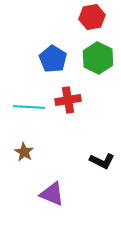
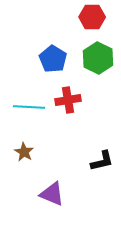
red hexagon: rotated 10 degrees clockwise
black L-shape: rotated 40 degrees counterclockwise
